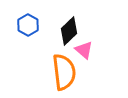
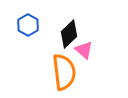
black diamond: moved 3 px down
